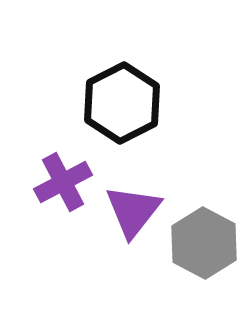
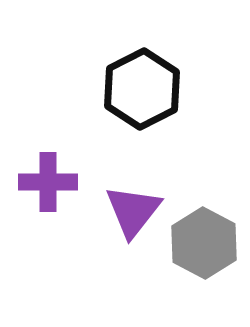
black hexagon: moved 20 px right, 14 px up
purple cross: moved 15 px left; rotated 28 degrees clockwise
